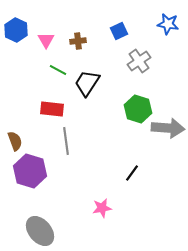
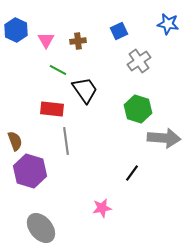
black trapezoid: moved 2 px left, 7 px down; rotated 112 degrees clockwise
gray arrow: moved 4 px left, 10 px down
gray ellipse: moved 1 px right, 3 px up
